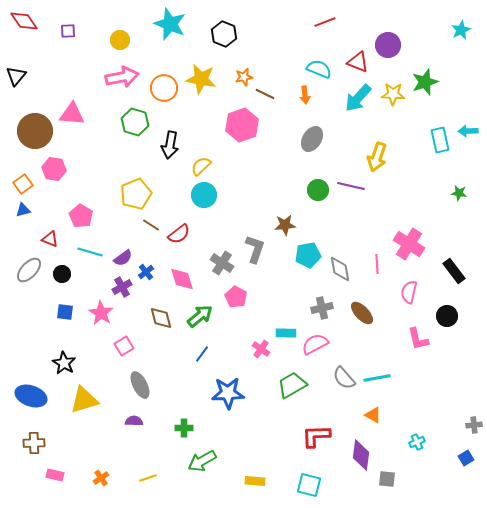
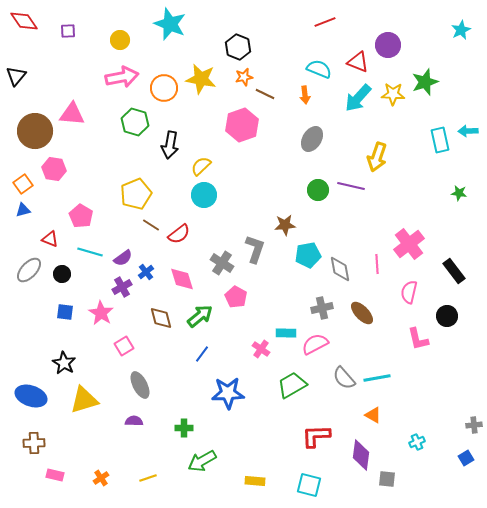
black hexagon at (224, 34): moved 14 px right, 13 px down
pink cross at (409, 244): rotated 20 degrees clockwise
